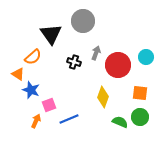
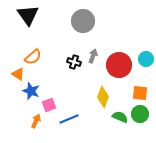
black triangle: moved 23 px left, 19 px up
gray arrow: moved 3 px left, 3 px down
cyan circle: moved 2 px down
red circle: moved 1 px right
blue star: moved 1 px down
green circle: moved 3 px up
green semicircle: moved 5 px up
